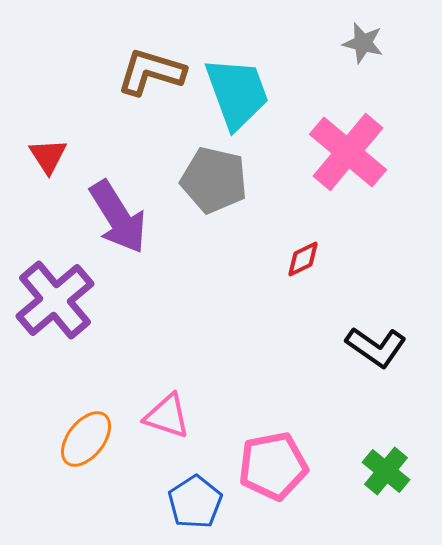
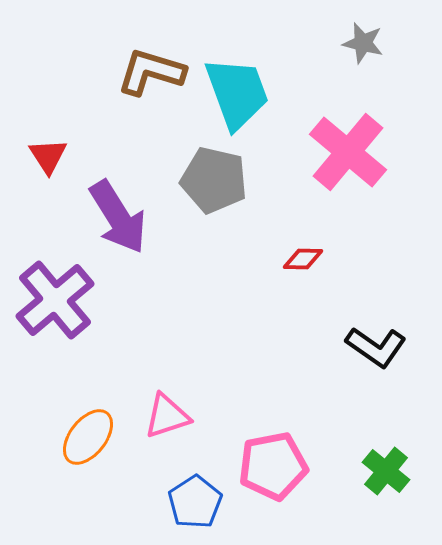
red diamond: rotated 27 degrees clockwise
pink triangle: rotated 36 degrees counterclockwise
orange ellipse: moved 2 px right, 2 px up
